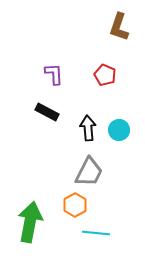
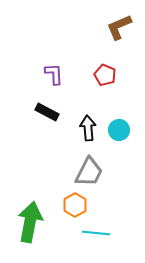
brown L-shape: rotated 48 degrees clockwise
